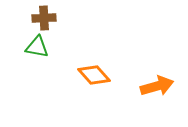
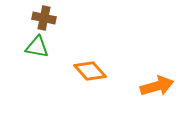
brown cross: rotated 15 degrees clockwise
orange diamond: moved 4 px left, 4 px up
